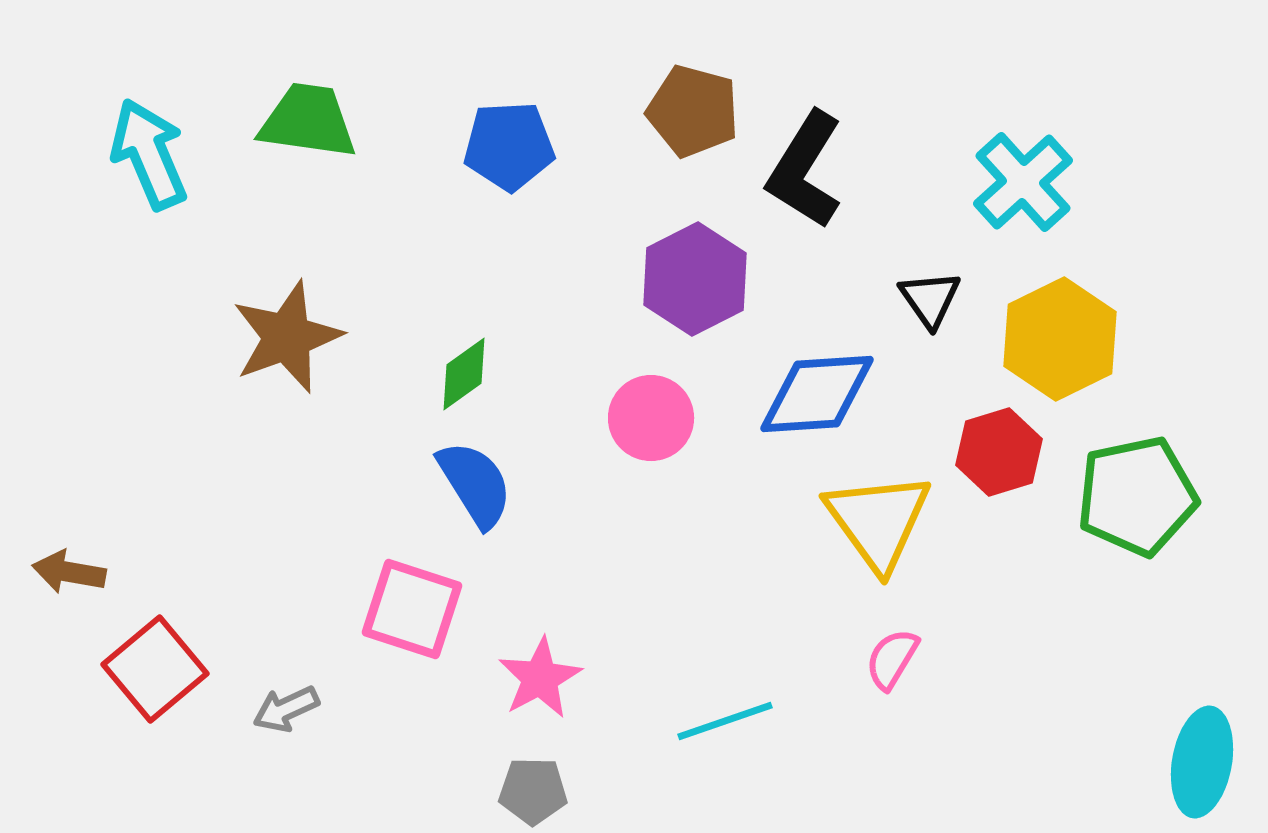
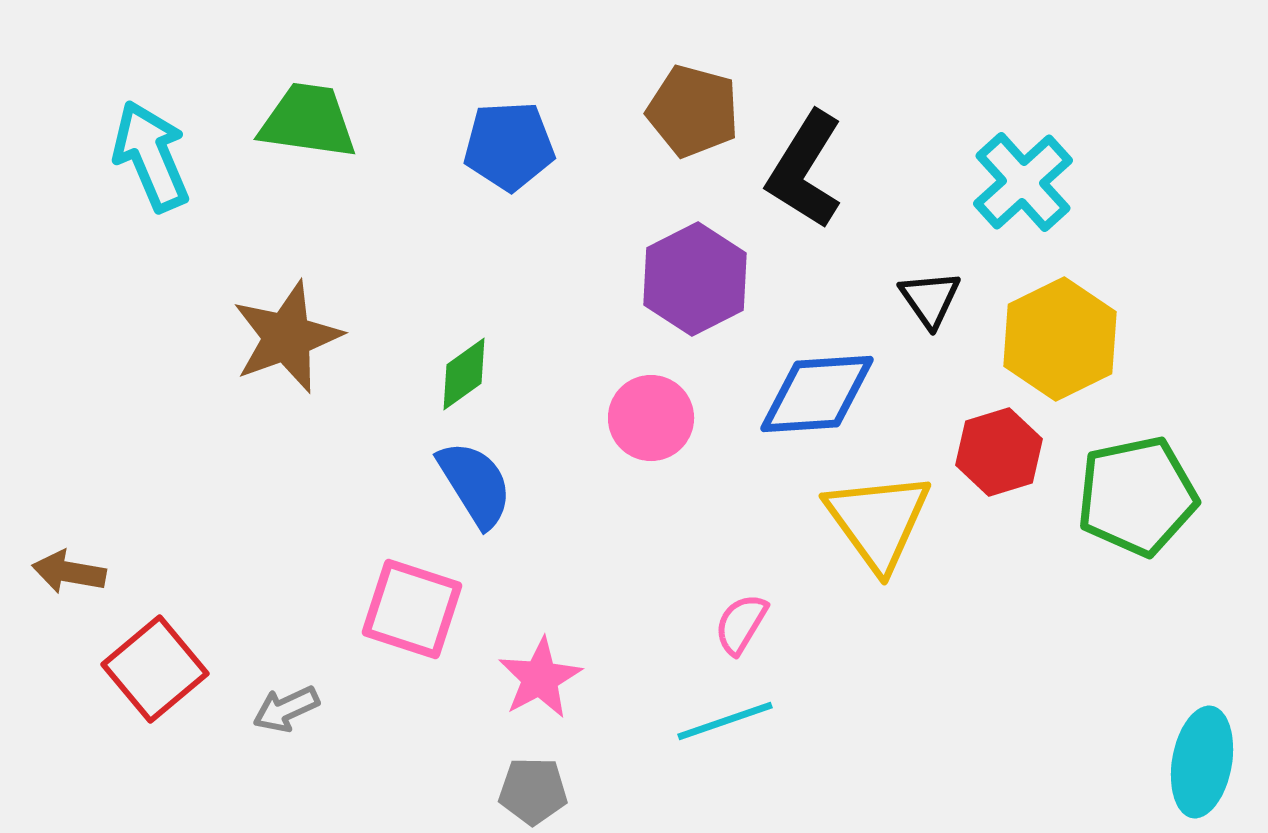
cyan arrow: moved 2 px right, 2 px down
pink semicircle: moved 151 px left, 35 px up
